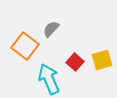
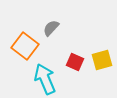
gray semicircle: moved 1 px up
red square: rotated 18 degrees counterclockwise
cyan arrow: moved 4 px left
